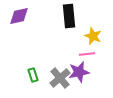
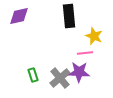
yellow star: moved 1 px right
pink line: moved 2 px left, 1 px up
purple star: rotated 15 degrees clockwise
